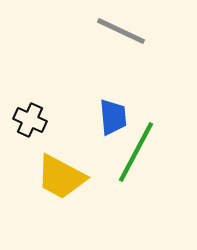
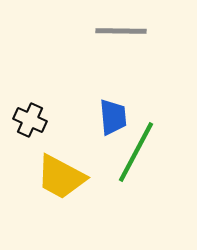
gray line: rotated 24 degrees counterclockwise
